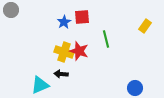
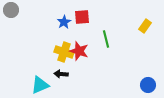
blue circle: moved 13 px right, 3 px up
